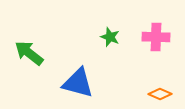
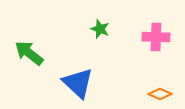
green star: moved 10 px left, 8 px up
blue triangle: rotated 28 degrees clockwise
